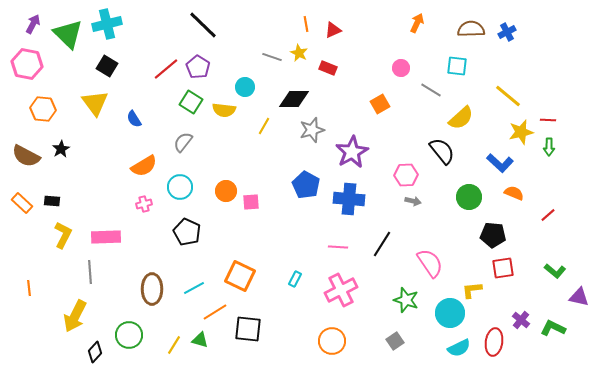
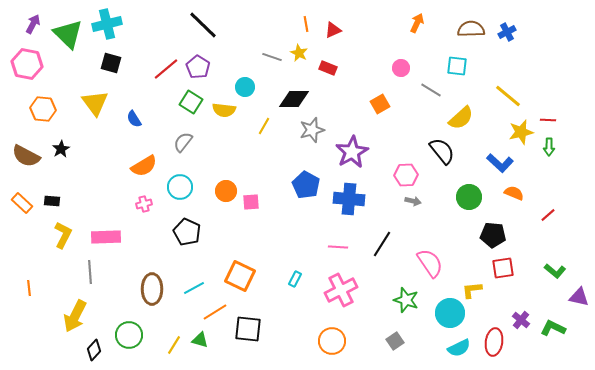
black square at (107, 66): moved 4 px right, 3 px up; rotated 15 degrees counterclockwise
black diamond at (95, 352): moved 1 px left, 2 px up
